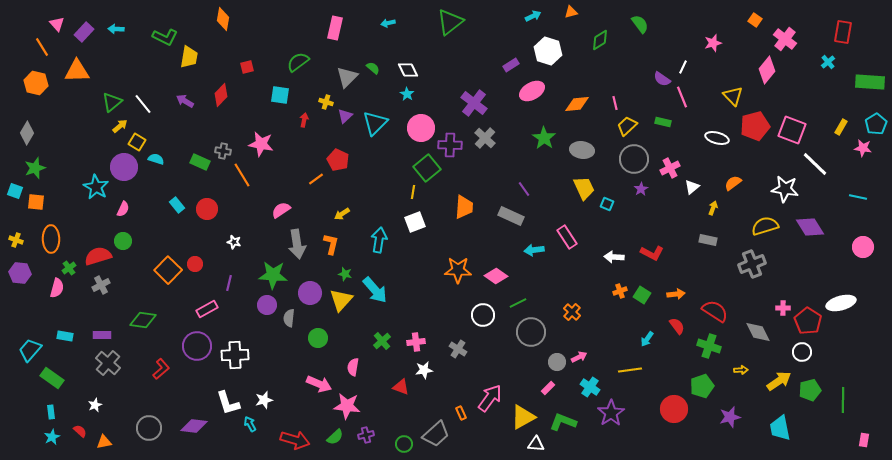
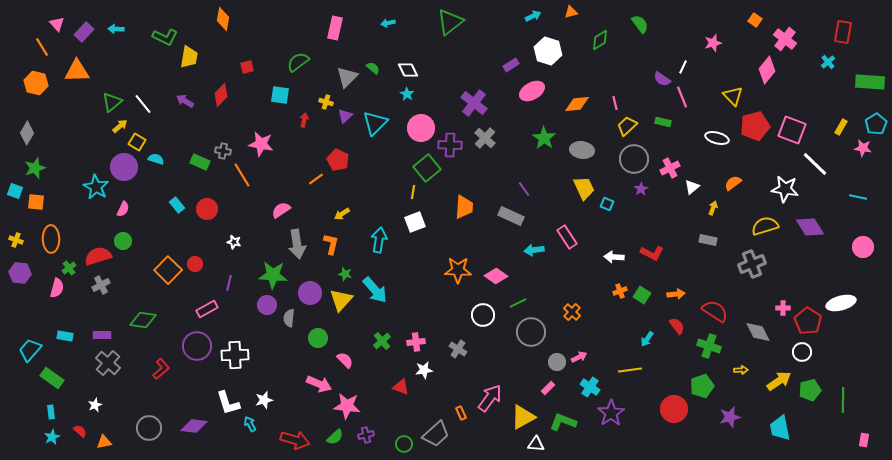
pink semicircle at (353, 367): moved 8 px left, 7 px up; rotated 126 degrees clockwise
